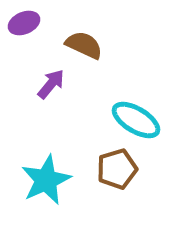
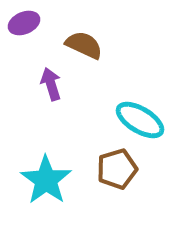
purple arrow: rotated 56 degrees counterclockwise
cyan ellipse: moved 4 px right
cyan star: rotated 12 degrees counterclockwise
